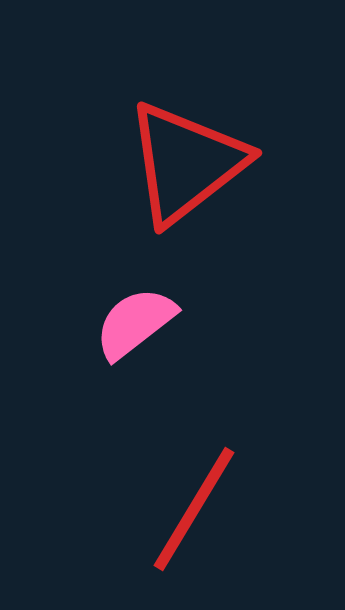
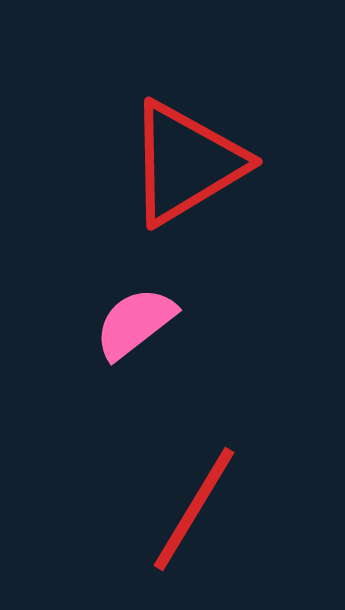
red triangle: rotated 7 degrees clockwise
